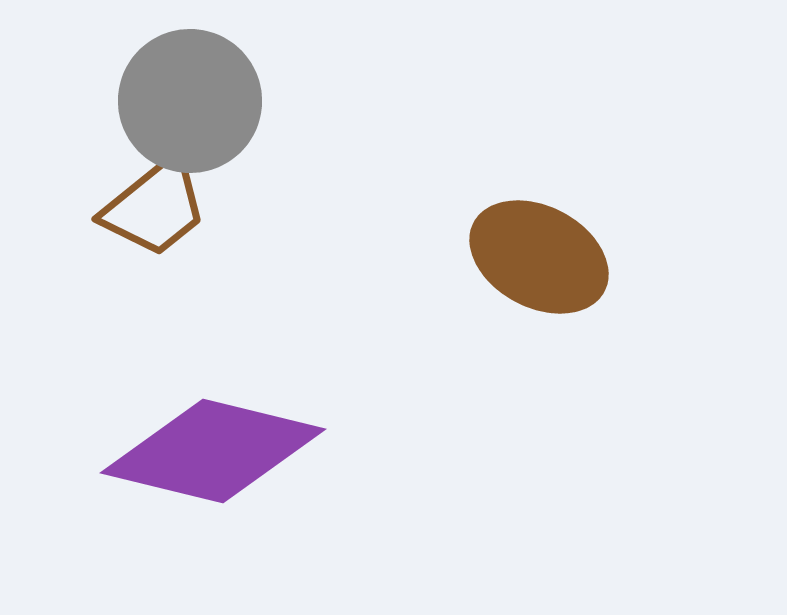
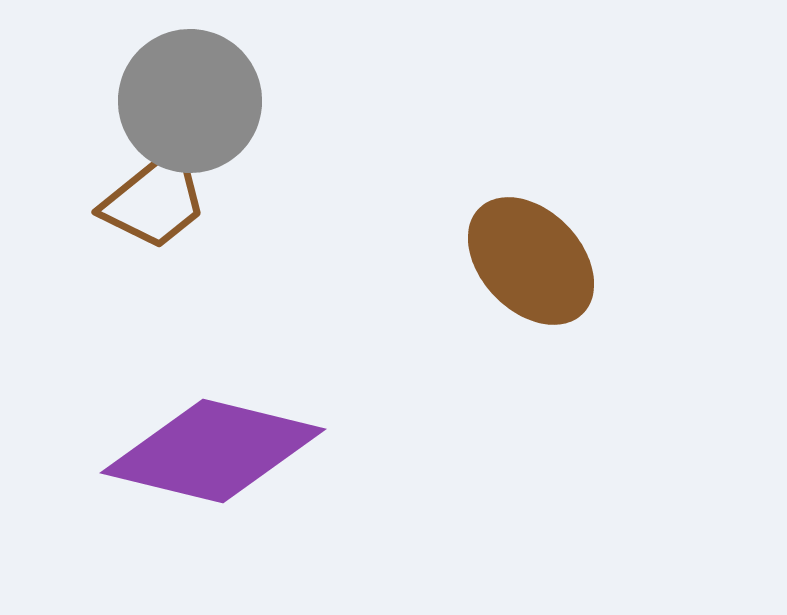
brown trapezoid: moved 7 px up
brown ellipse: moved 8 px left, 4 px down; rotated 18 degrees clockwise
